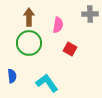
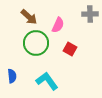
brown arrow: rotated 132 degrees clockwise
pink semicircle: rotated 14 degrees clockwise
green circle: moved 7 px right
cyan L-shape: moved 2 px up
